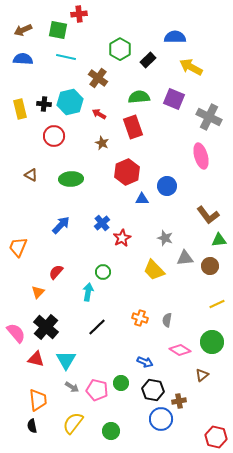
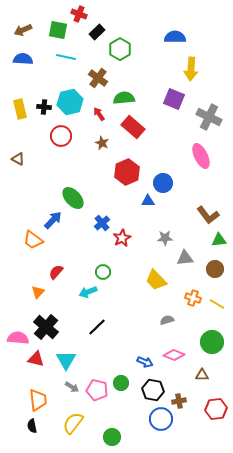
red cross at (79, 14): rotated 28 degrees clockwise
black rectangle at (148, 60): moved 51 px left, 28 px up
yellow arrow at (191, 67): moved 2 px down; rotated 115 degrees counterclockwise
green semicircle at (139, 97): moved 15 px left, 1 px down
black cross at (44, 104): moved 3 px down
red arrow at (99, 114): rotated 24 degrees clockwise
red rectangle at (133, 127): rotated 30 degrees counterclockwise
red circle at (54, 136): moved 7 px right
pink ellipse at (201, 156): rotated 10 degrees counterclockwise
brown triangle at (31, 175): moved 13 px left, 16 px up
green ellipse at (71, 179): moved 2 px right, 19 px down; rotated 50 degrees clockwise
blue circle at (167, 186): moved 4 px left, 3 px up
blue triangle at (142, 199): moved 6 px right, 2 px down
blue arrow at (61, 225): moved 8 px left, 5 px up
gray star at (165, 238): rotated 21 degrees counterclockwise
orange trapezoid at (18, 247): moved 15 px right, 7 px up; rotated 75 degrees counterclockwise
brown circle at (210, 266): moved 5 px right, 3 px down
yellow trapezoid at (154, 270): moved 2 px right, 10 px down
cyan arrow at (88, 292): rotated 120 degrees counterclockwise
yellow line at (217, 304): rotated 56 degrees clockwise
orange cross at (140, 318): moved 53 px right, 20 px up
gray semicircle at (167, 320): rotated 64 degrees clockwise
pink semicircle at (16, 333): moved 2 px right, 5 px down; rotated 45 degrees counterclockwise
pink diamond at (180, 350): moved 6 px left, 5 px down; rotated 10 degrees counterclockwise
brown triangle at (202, 375): rotated 40 degrees clockwise
green circle at (111, 431): moved 1 px right, 6 px down
red hexagon at (216, 437): moved 28 px up; rotated 20 degrees counterclockwise
